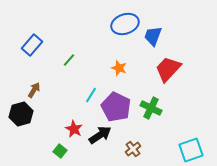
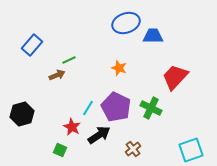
blue ellipse: moved 1 px right, 1 px up
blue trapezoid: rotated 70 degrees clockwise
green line: rotated 24 degrees clockwise
red trapezoid: moved 7 px right, 8 px down
brown arrow: moved 23 px right, 15 px up; rotated 35 degrees clockwise
cyan line: moved 3 px left, 13 px down
black hexagon: moved 1 px right
red star: moved 2 px left, 2 px up
black arrow: moved 1 px left
green square: moved 1 px up; rotated 16 degrees counterclockwise
